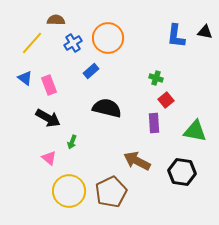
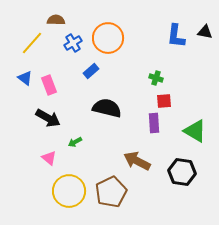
red square: moved 2 px left, 1 px down; rotated 35 degrees clockwise
green triangle: rotated 20 degrees clockwise
green arrow: moved 3 px right; rotated 40 degrees clockwise
